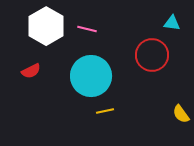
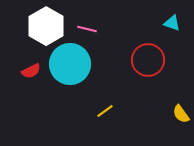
cyan triangle: rotated 12 degrees clockwise
red circle: moved 4 px left, 5 px down
cyan circle: moved 21 px left, 12 px up
yellow line: rotated 24 degrees counterclockwise
